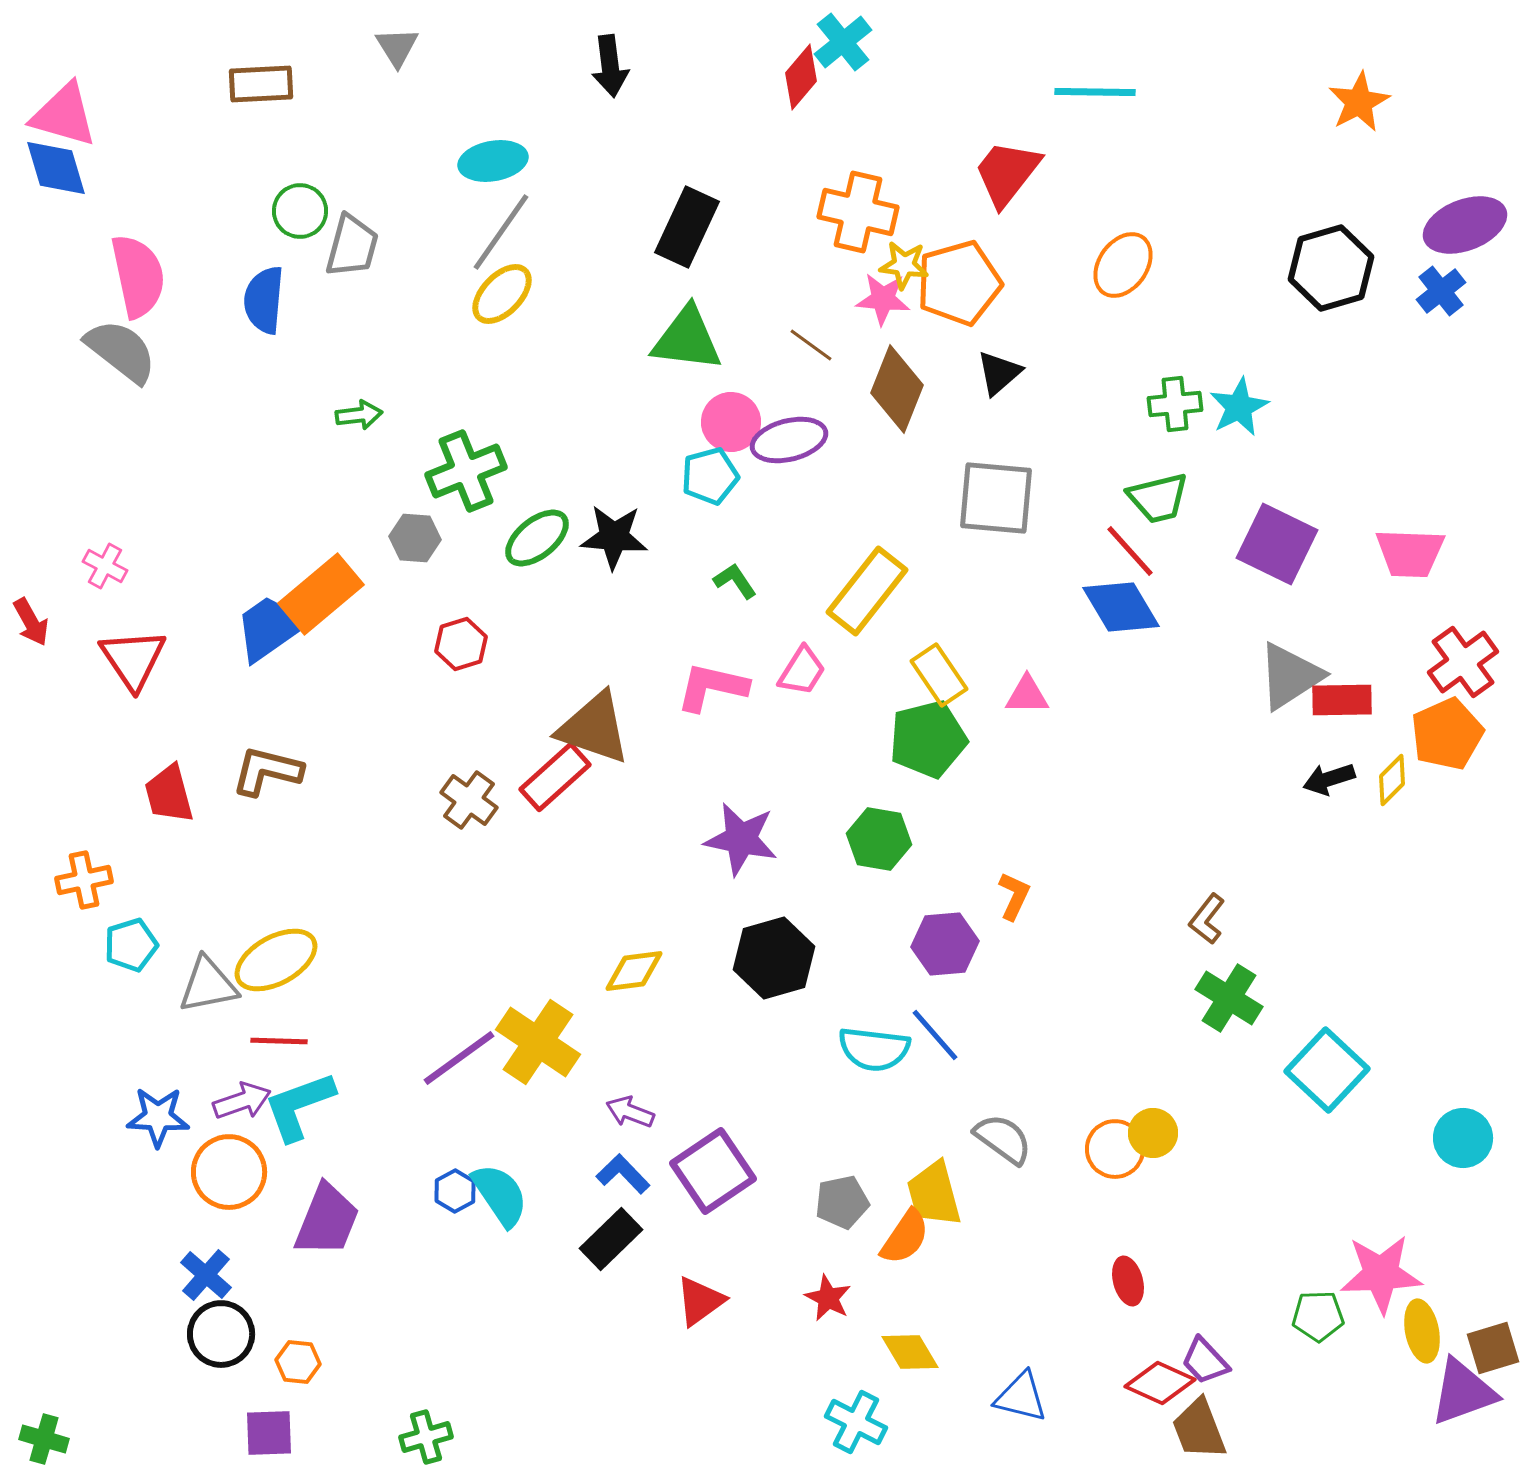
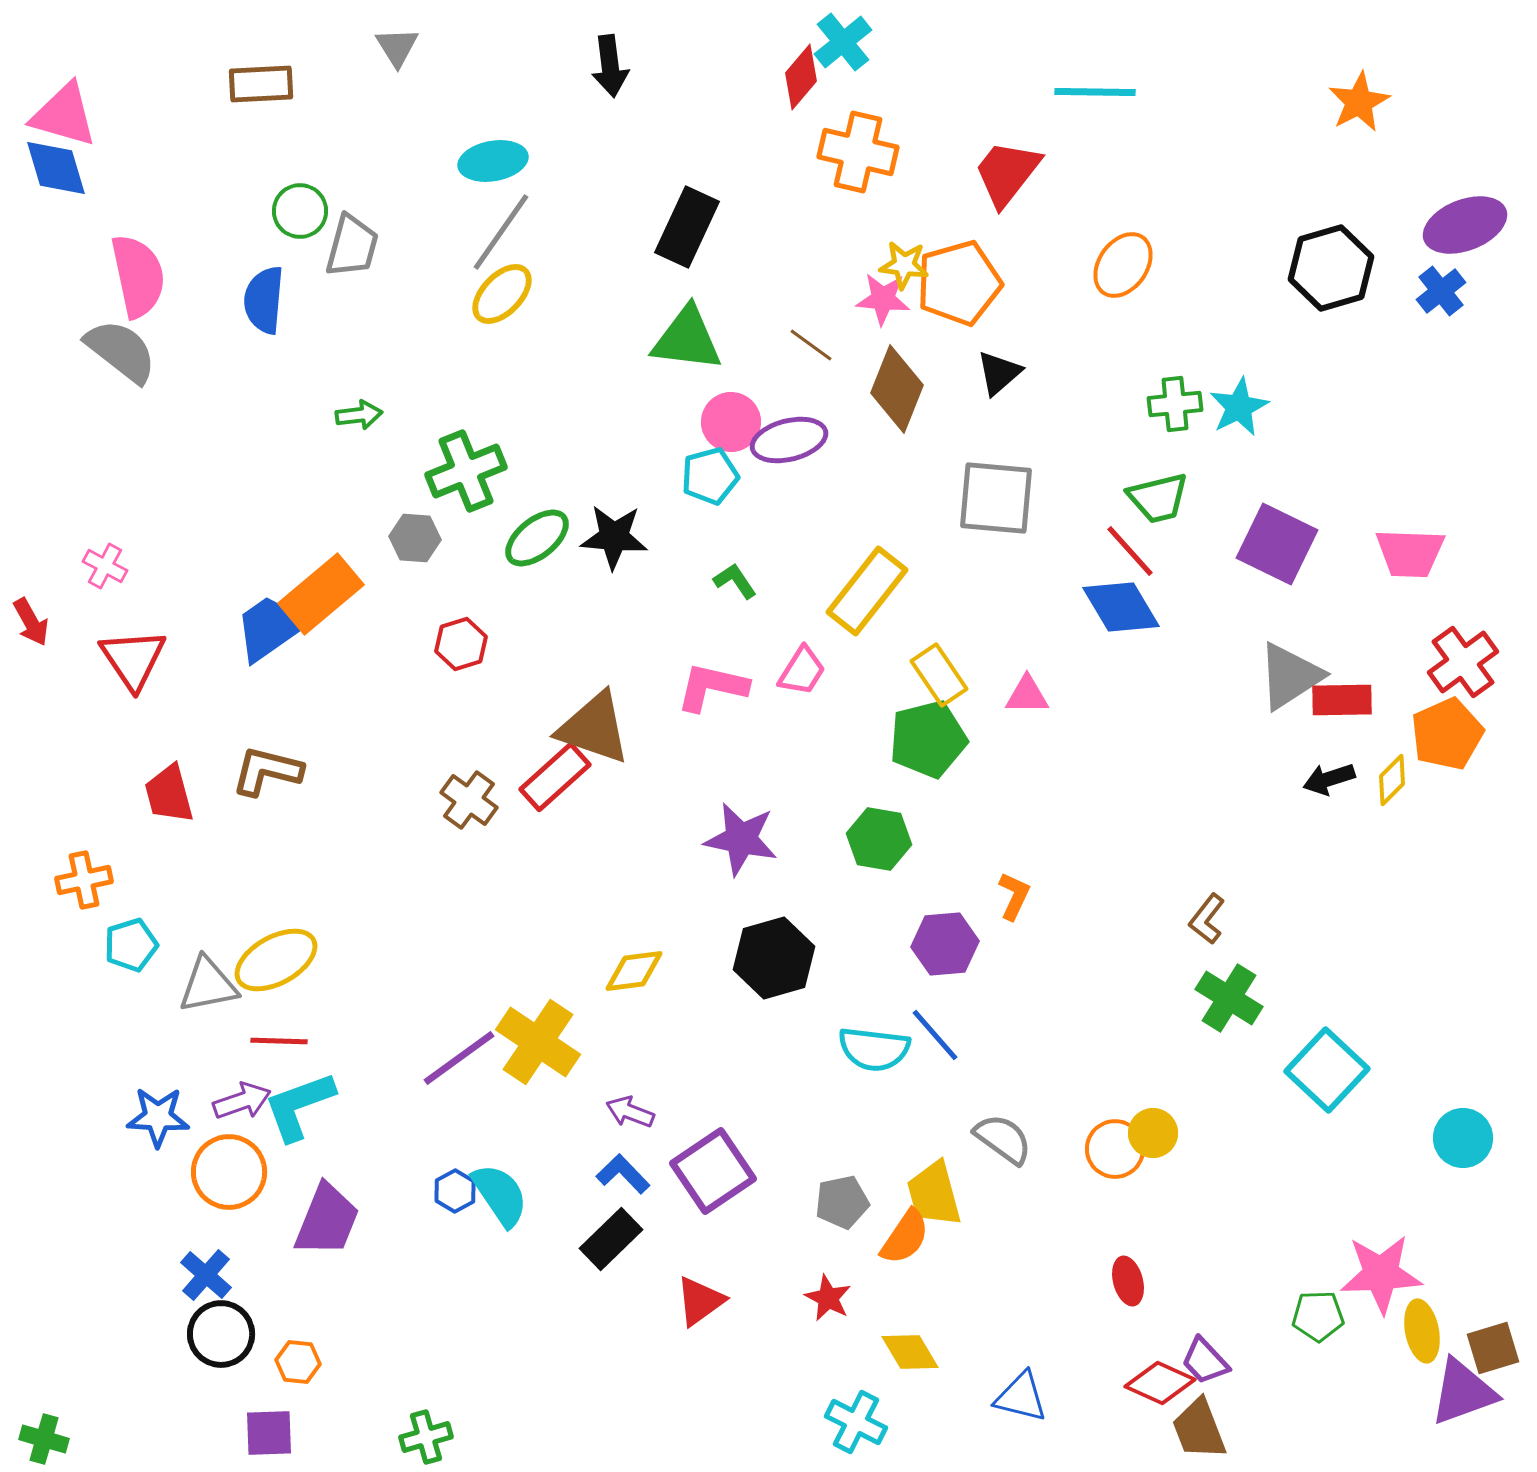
orange cross at (858, 212): moved 60 px up
